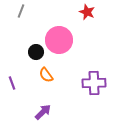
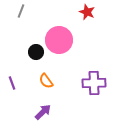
orange semicircle: moved 6 px down
